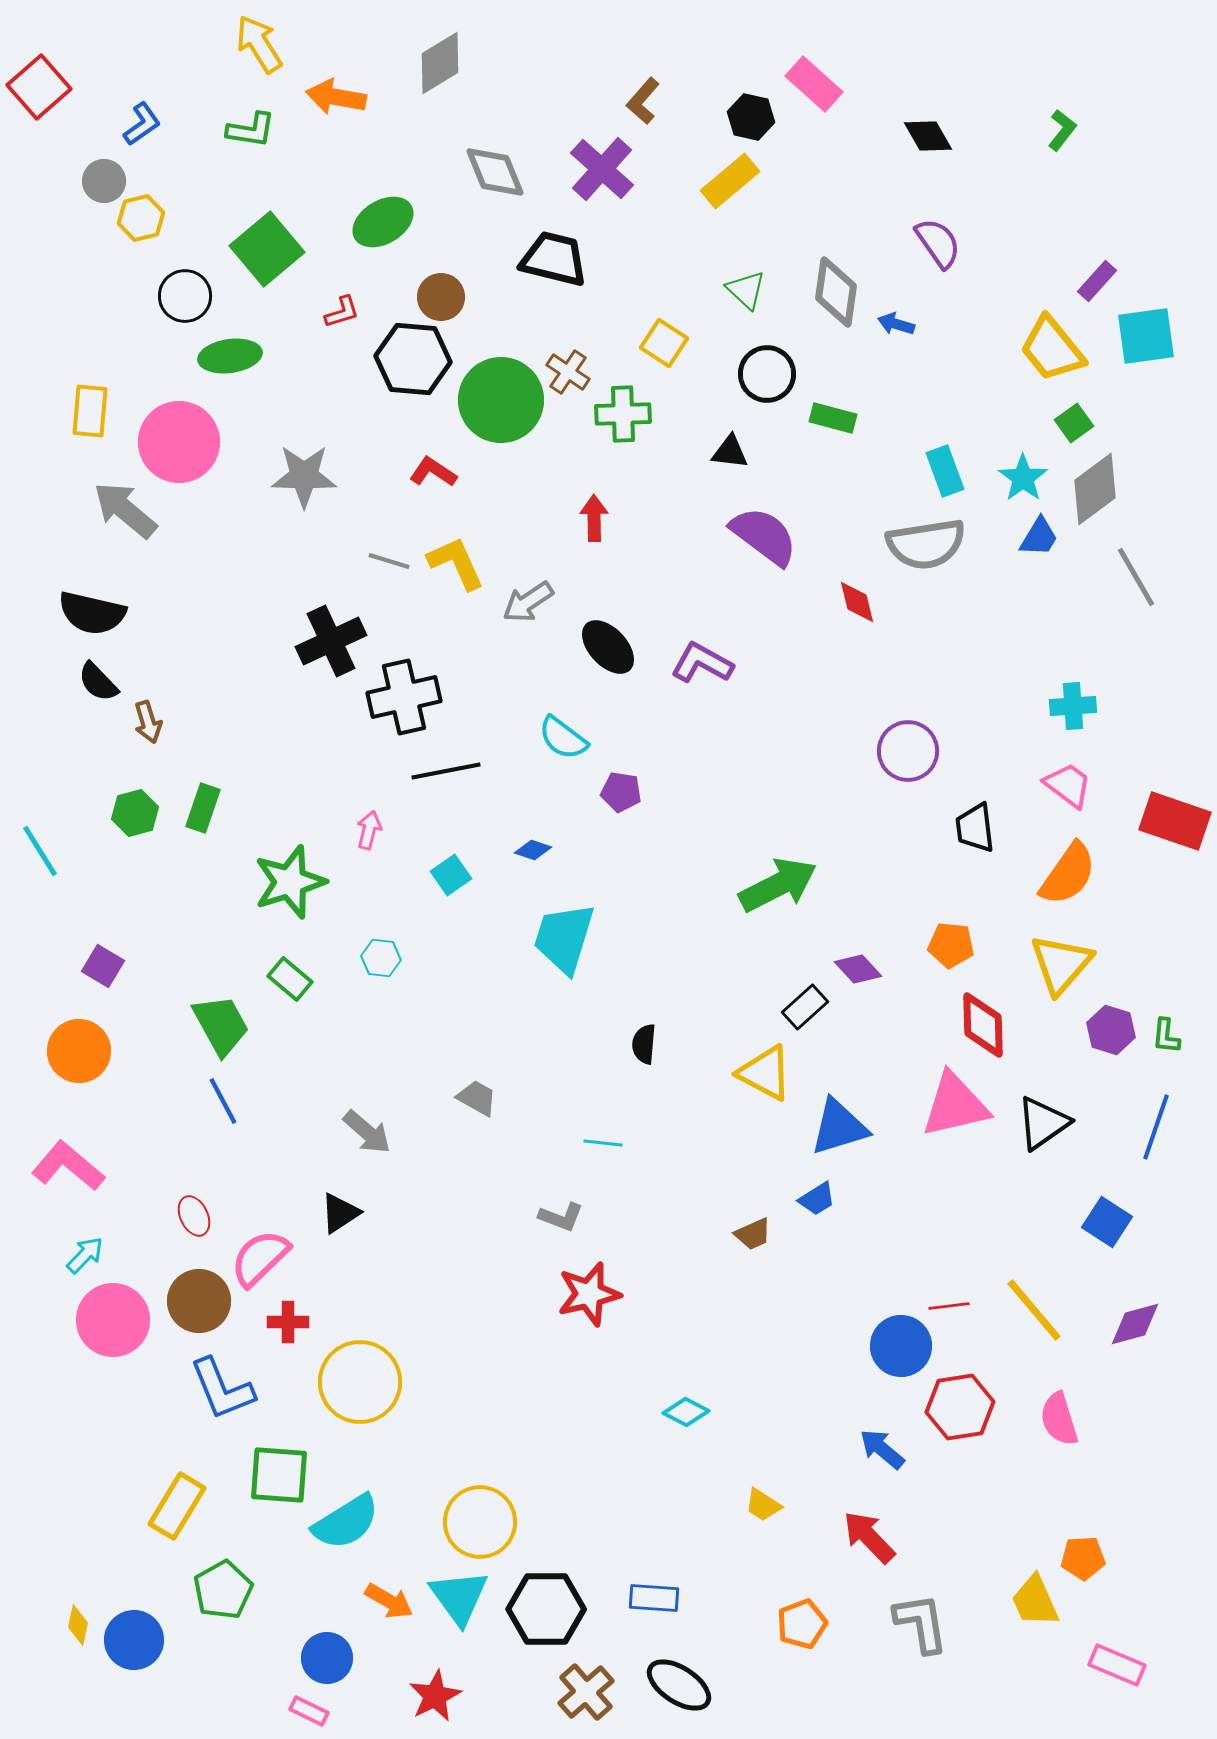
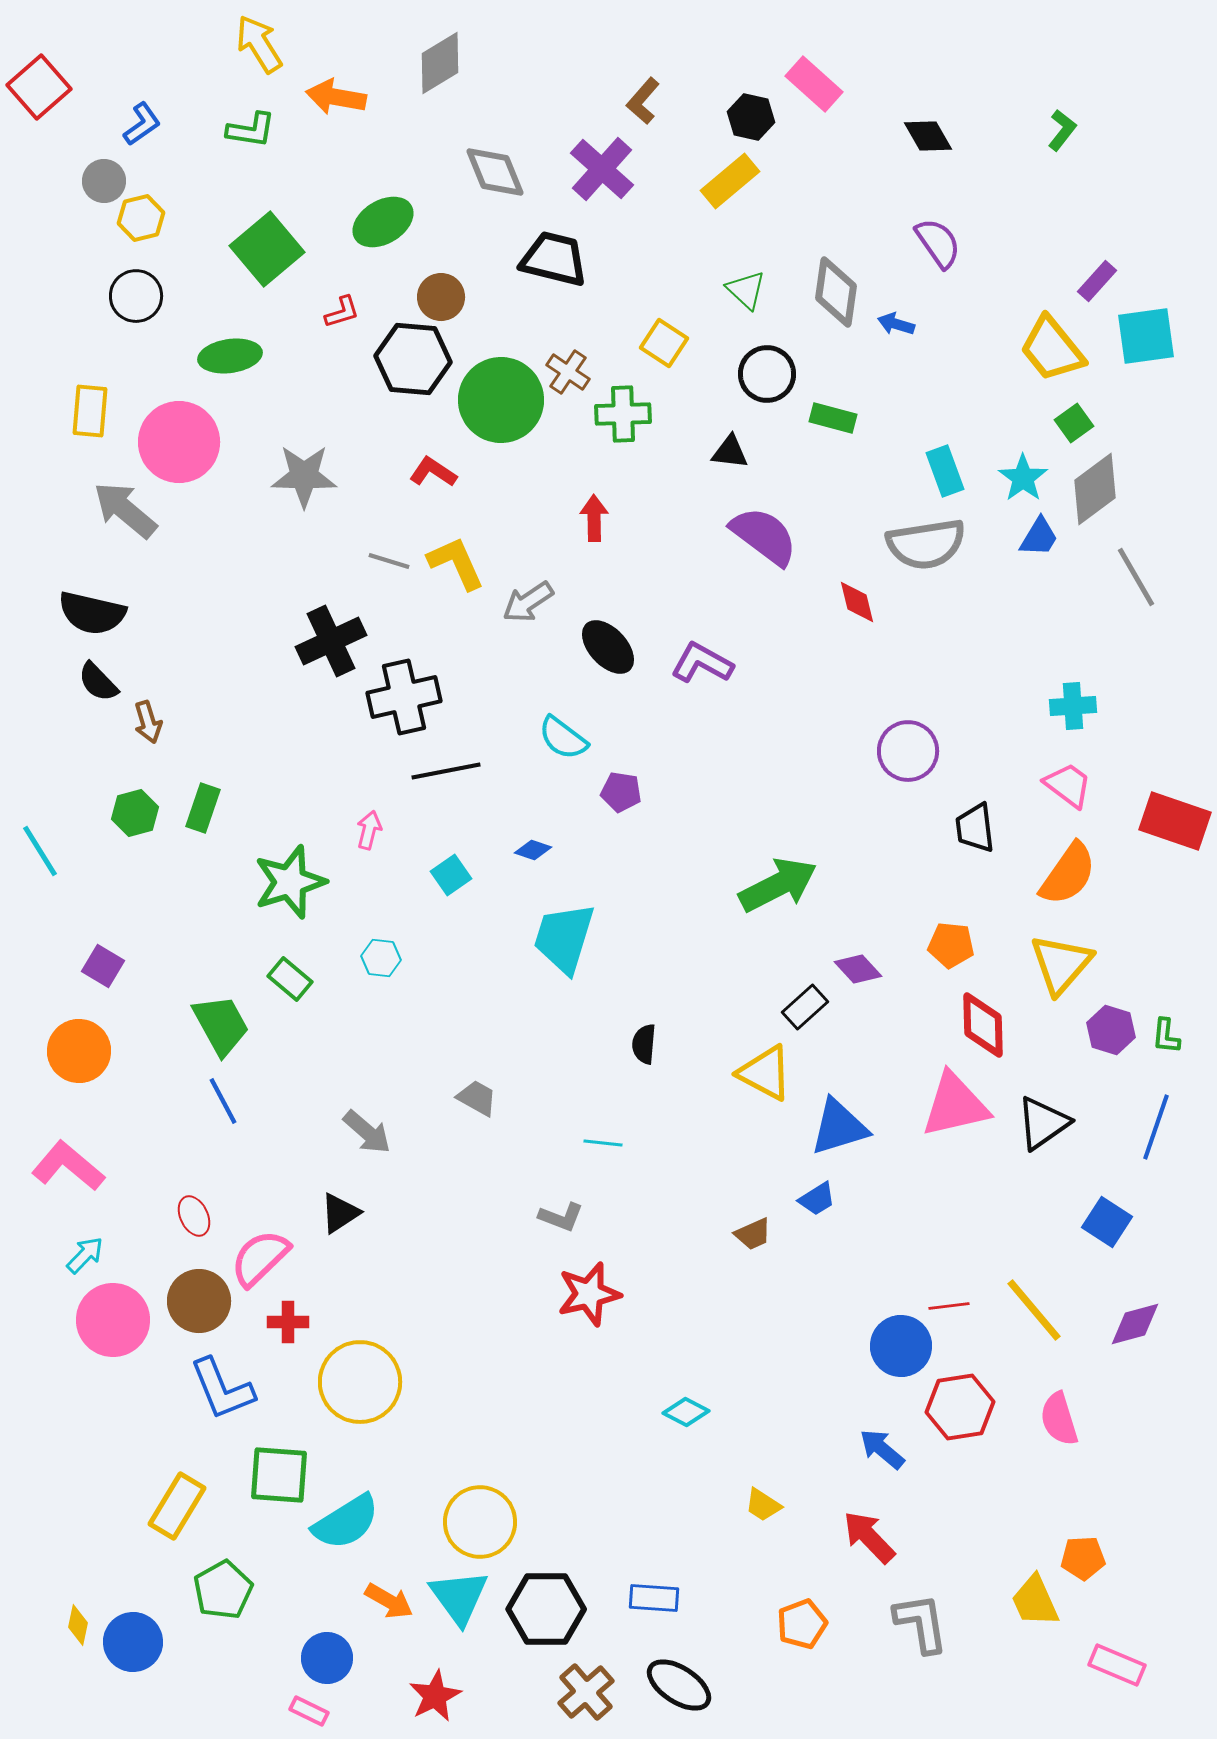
black circle at (185, 296): moved 49 px left
blue circle at (134, 1640): moved 1 px left, 2 px down
